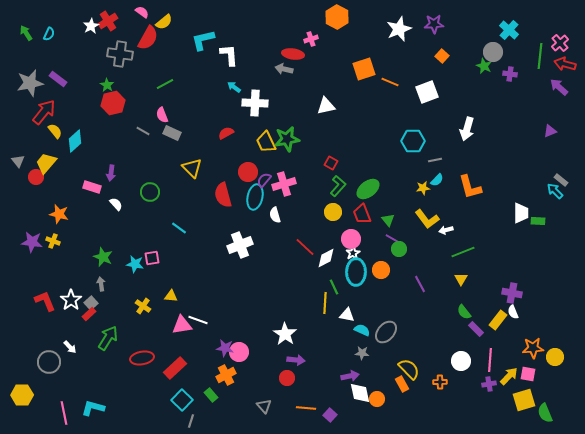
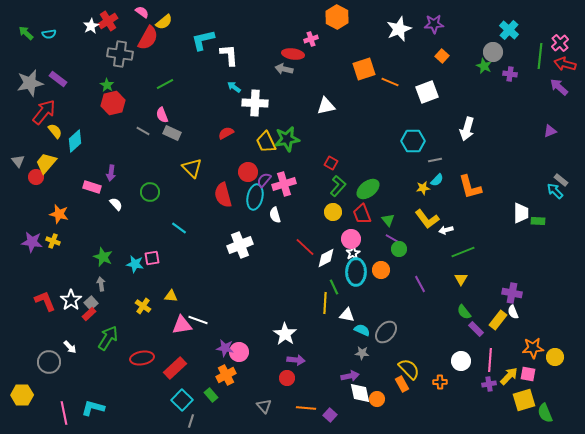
green arrow at (26, 33): rotated 14 degrees counterclockwise
cyan semicircle at (49, 34): rotated 56 degrees clockwise
